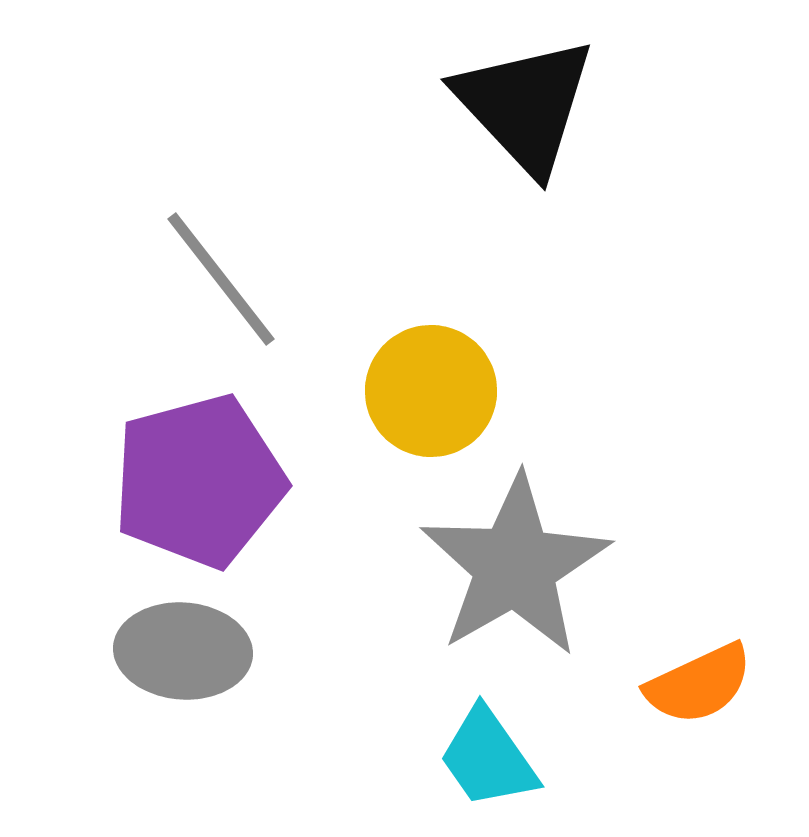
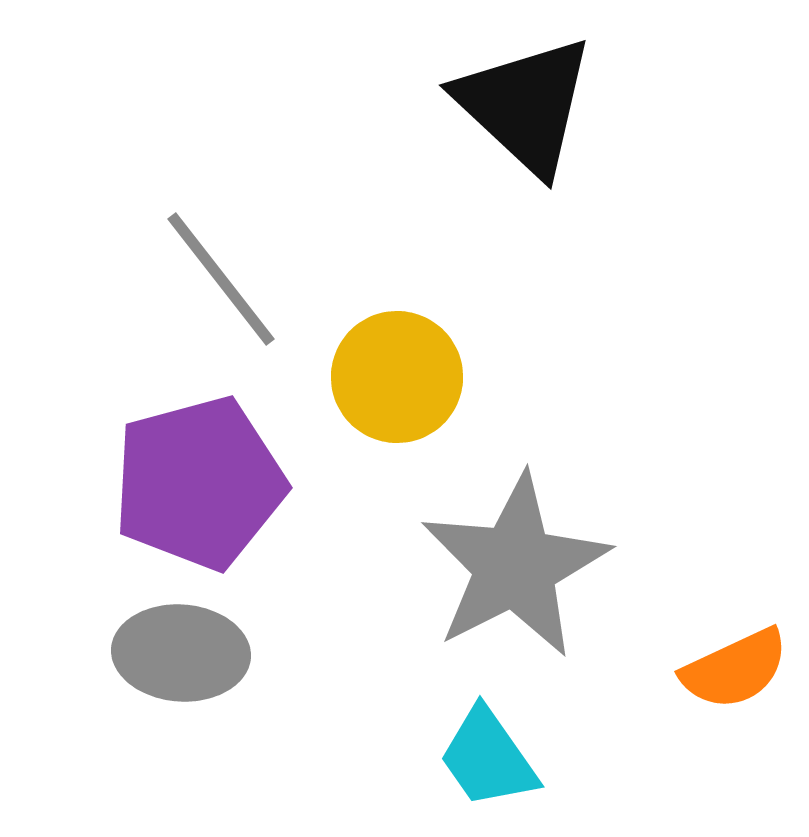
black triangle: rotated 4 degrees counterclockwise
yellow circle: moved 34 px left, 14 px up
purple pentagon: moved 2 px down
gray star: rotated 3 degrees clockwise
gray ellipse: moved 2 px left, 2 px down
orange semicircle: moved 36 px right, 15 px up
